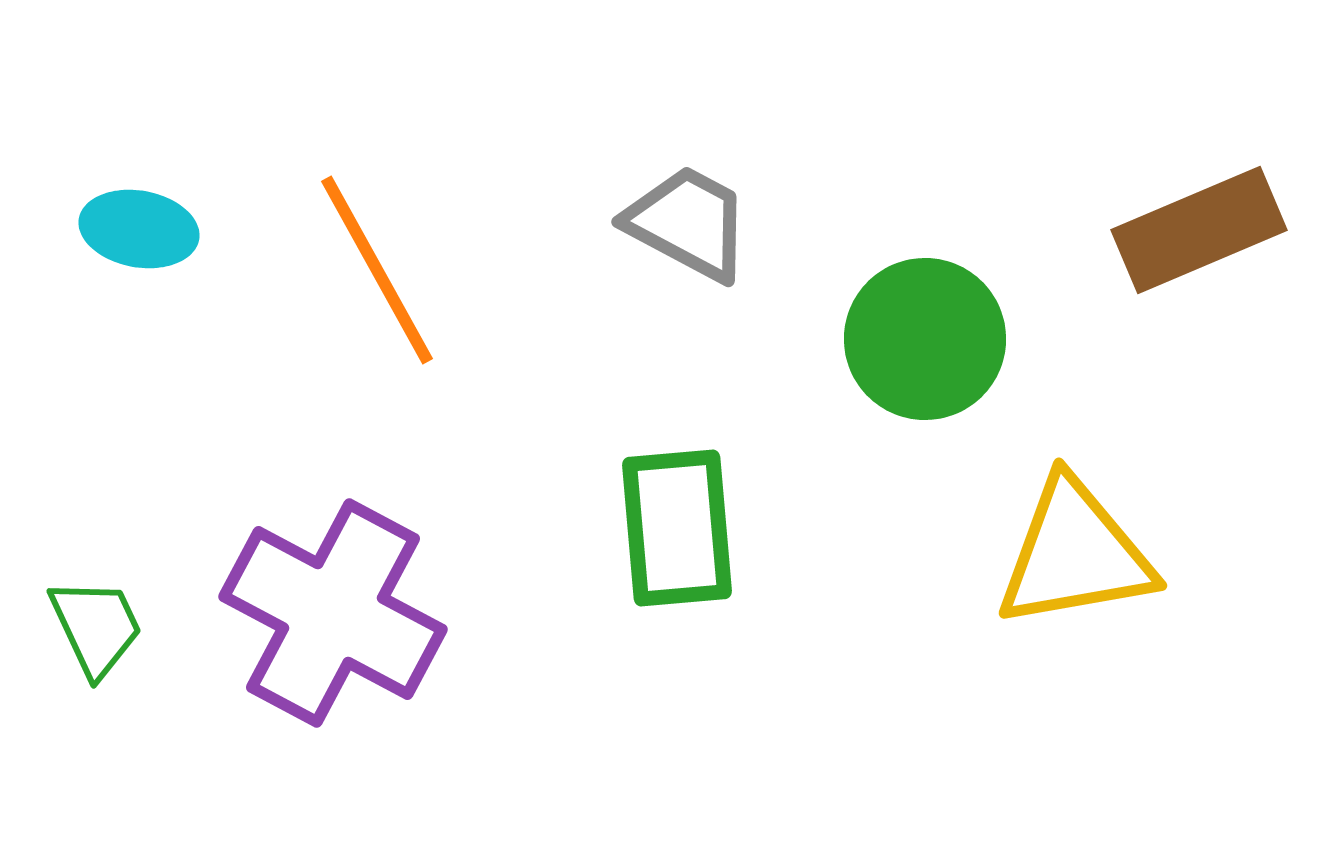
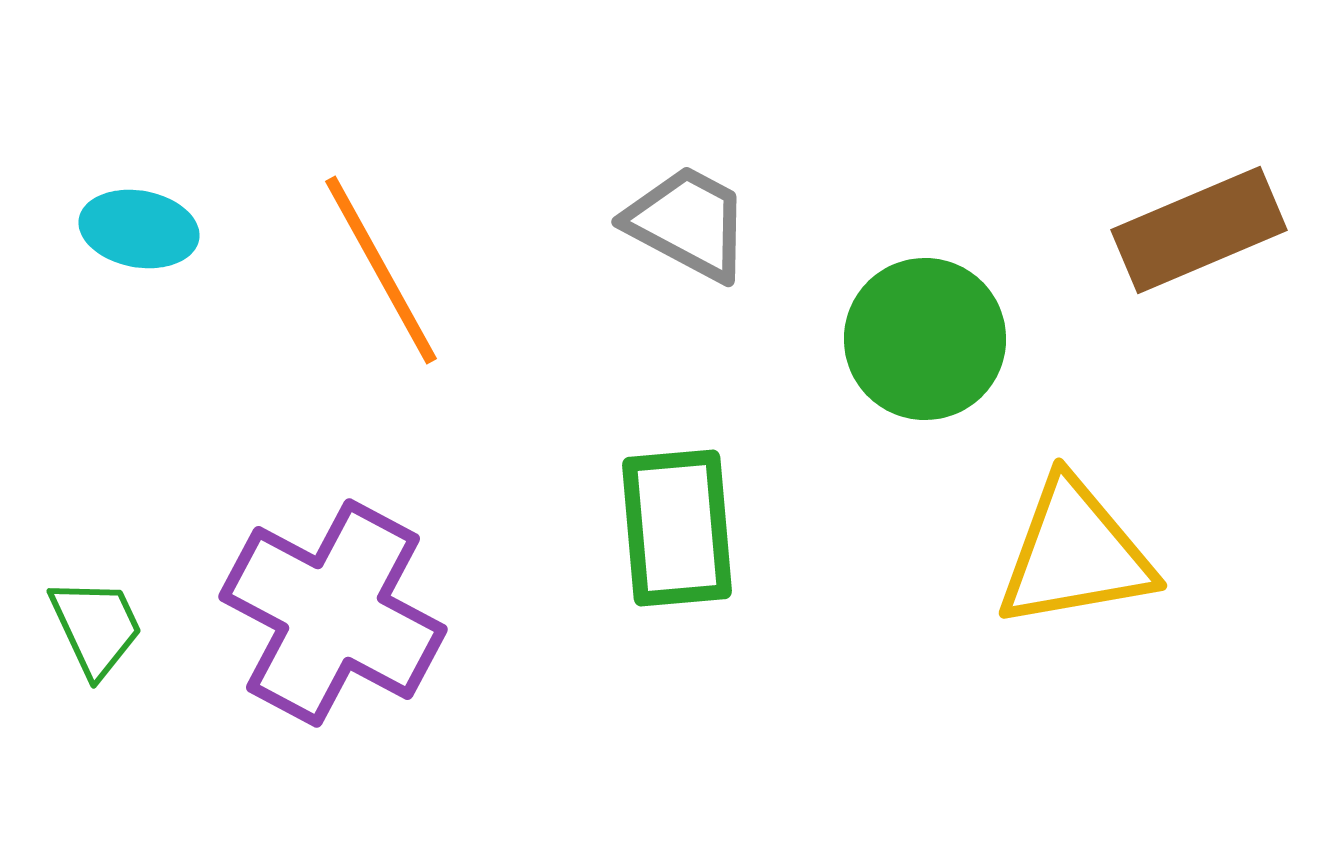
orange line: moved 4 px right
